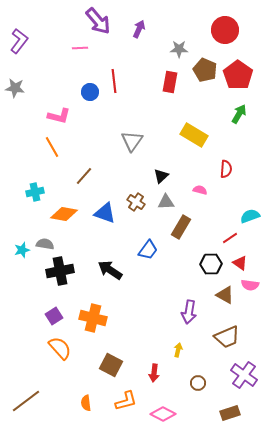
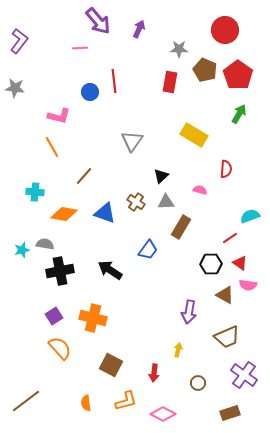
cyan cross at (35, 192): rotated 18 degrees clockwise
pink semicircle at (250, 285): moved 2 px left
